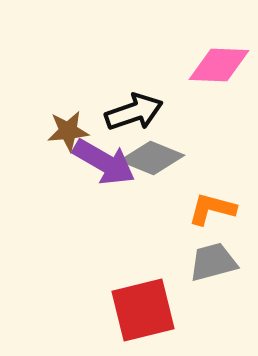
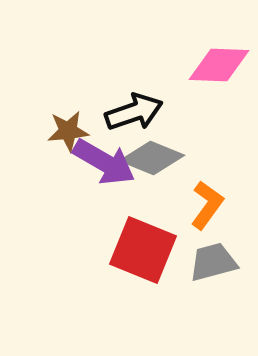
orange L-shape: moved 5 px left, 4 px up; rotated 111 degrees clockwise
red square: moved 60 px up; rotated 36 degrees clockwise
